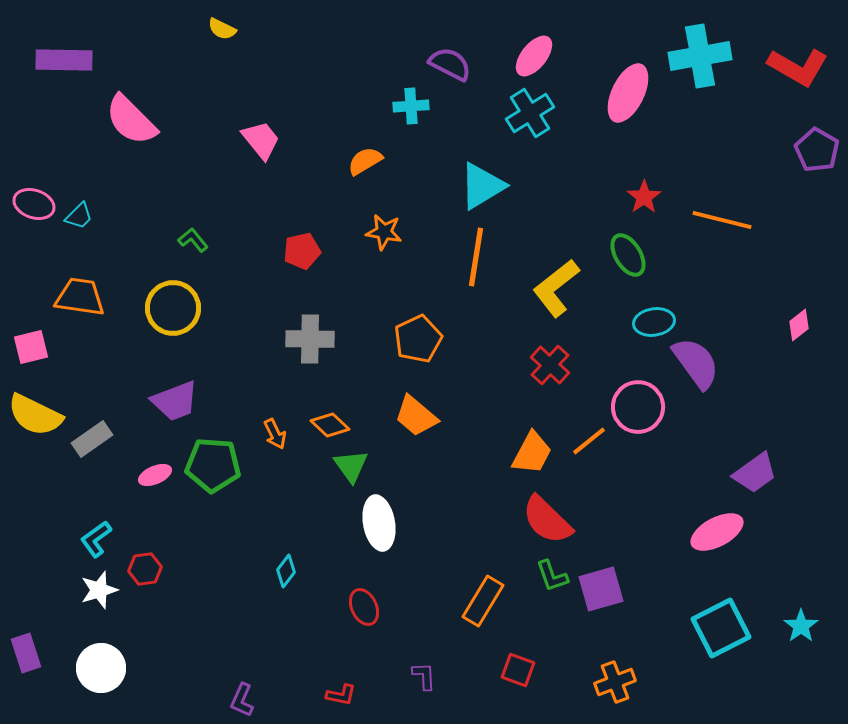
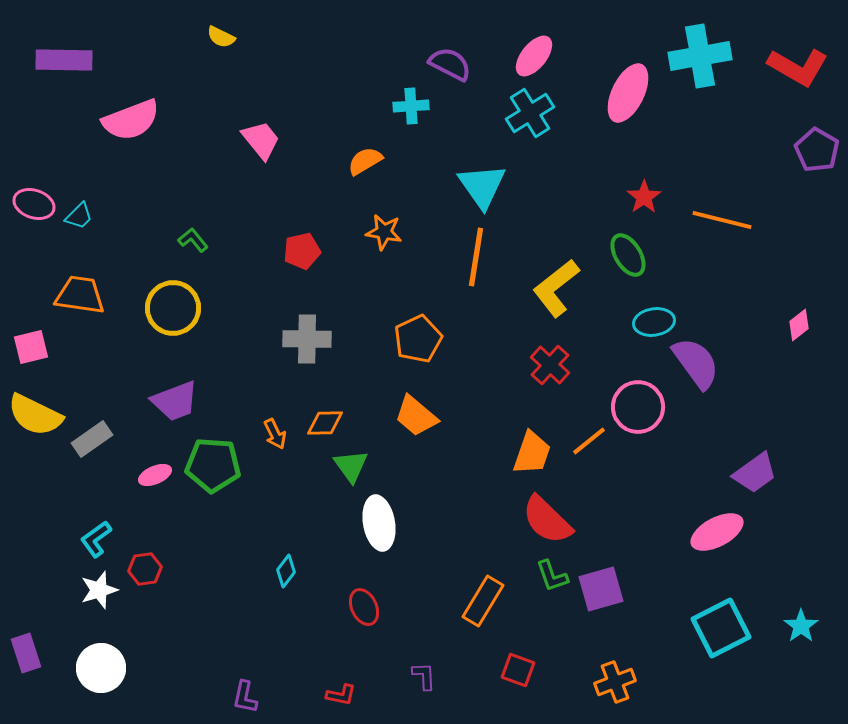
yellow semicircle at (222, 29): moved 1 px left, 8 px down
pink semicircle at (131, 120): rotated 66 degrees counterclockwise
cyan triangle at (482, 186): rotated 34 degrees counterclockwise
orange trapezoid at (80, 297): moved 2 px up
gray cross at (310, 339): moved 3 px left
orange diamond at (330, 425): moved 5 px left, 2 px up; rotated 45 degrees counterclockwise
orange trapezoid at (532, 453): rotated 9 degrees counterclockwise
purple L-shape at (242, 700): moved 3 px right, 3 px up; rotated 12 degrees counterclockwise
